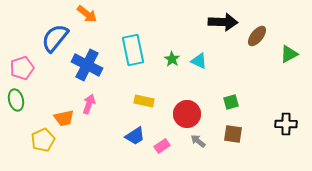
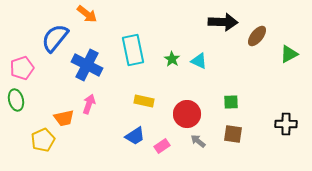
green square: rotated 14 degrees clockwise
